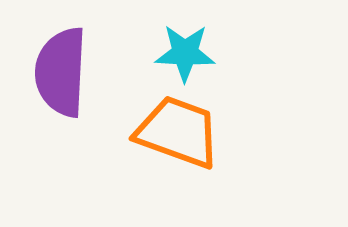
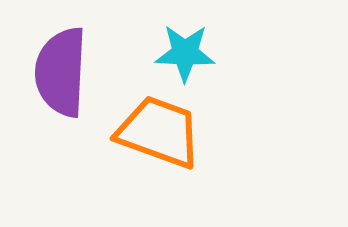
orange trapezoid: moved 19 px left
